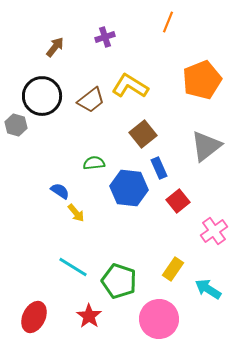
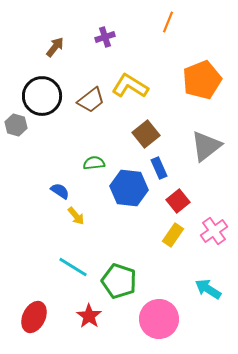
brown square: moved 3 px right
yellow arrow: moved 3 px down
yellow rectangle: moved 34 px up
